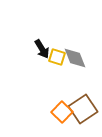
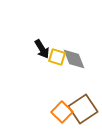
gray diamond: moved 1 px left, 1 px down
